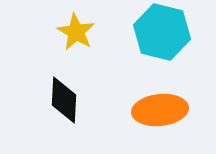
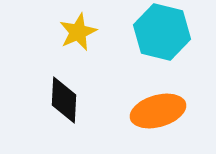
yellow star: moved 2 px right; rotated 18 degrees clockwise
orange ellipse: moved 2 px left, 1 px down; rotated 10 degrees counterclockwise
